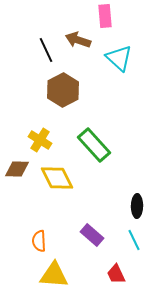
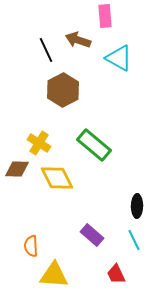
cyan triangle: rotated 12 degrees counterclockwise
yellow cross: moved 1 px left, 3 px down
green rectangle: rotated 8 degrees counterclockwise
orange semicircle: moved 8 px left, 5 px down
